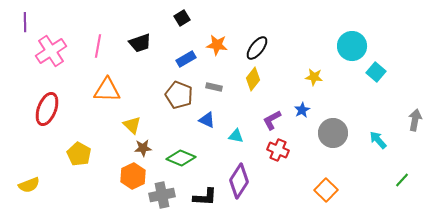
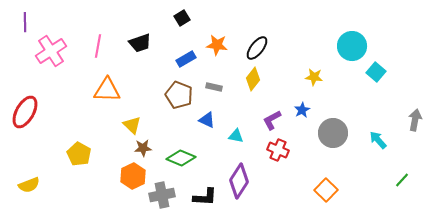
red ellipse: moved 22 px left, 3 px down; rotated 8 degrees clockwise
